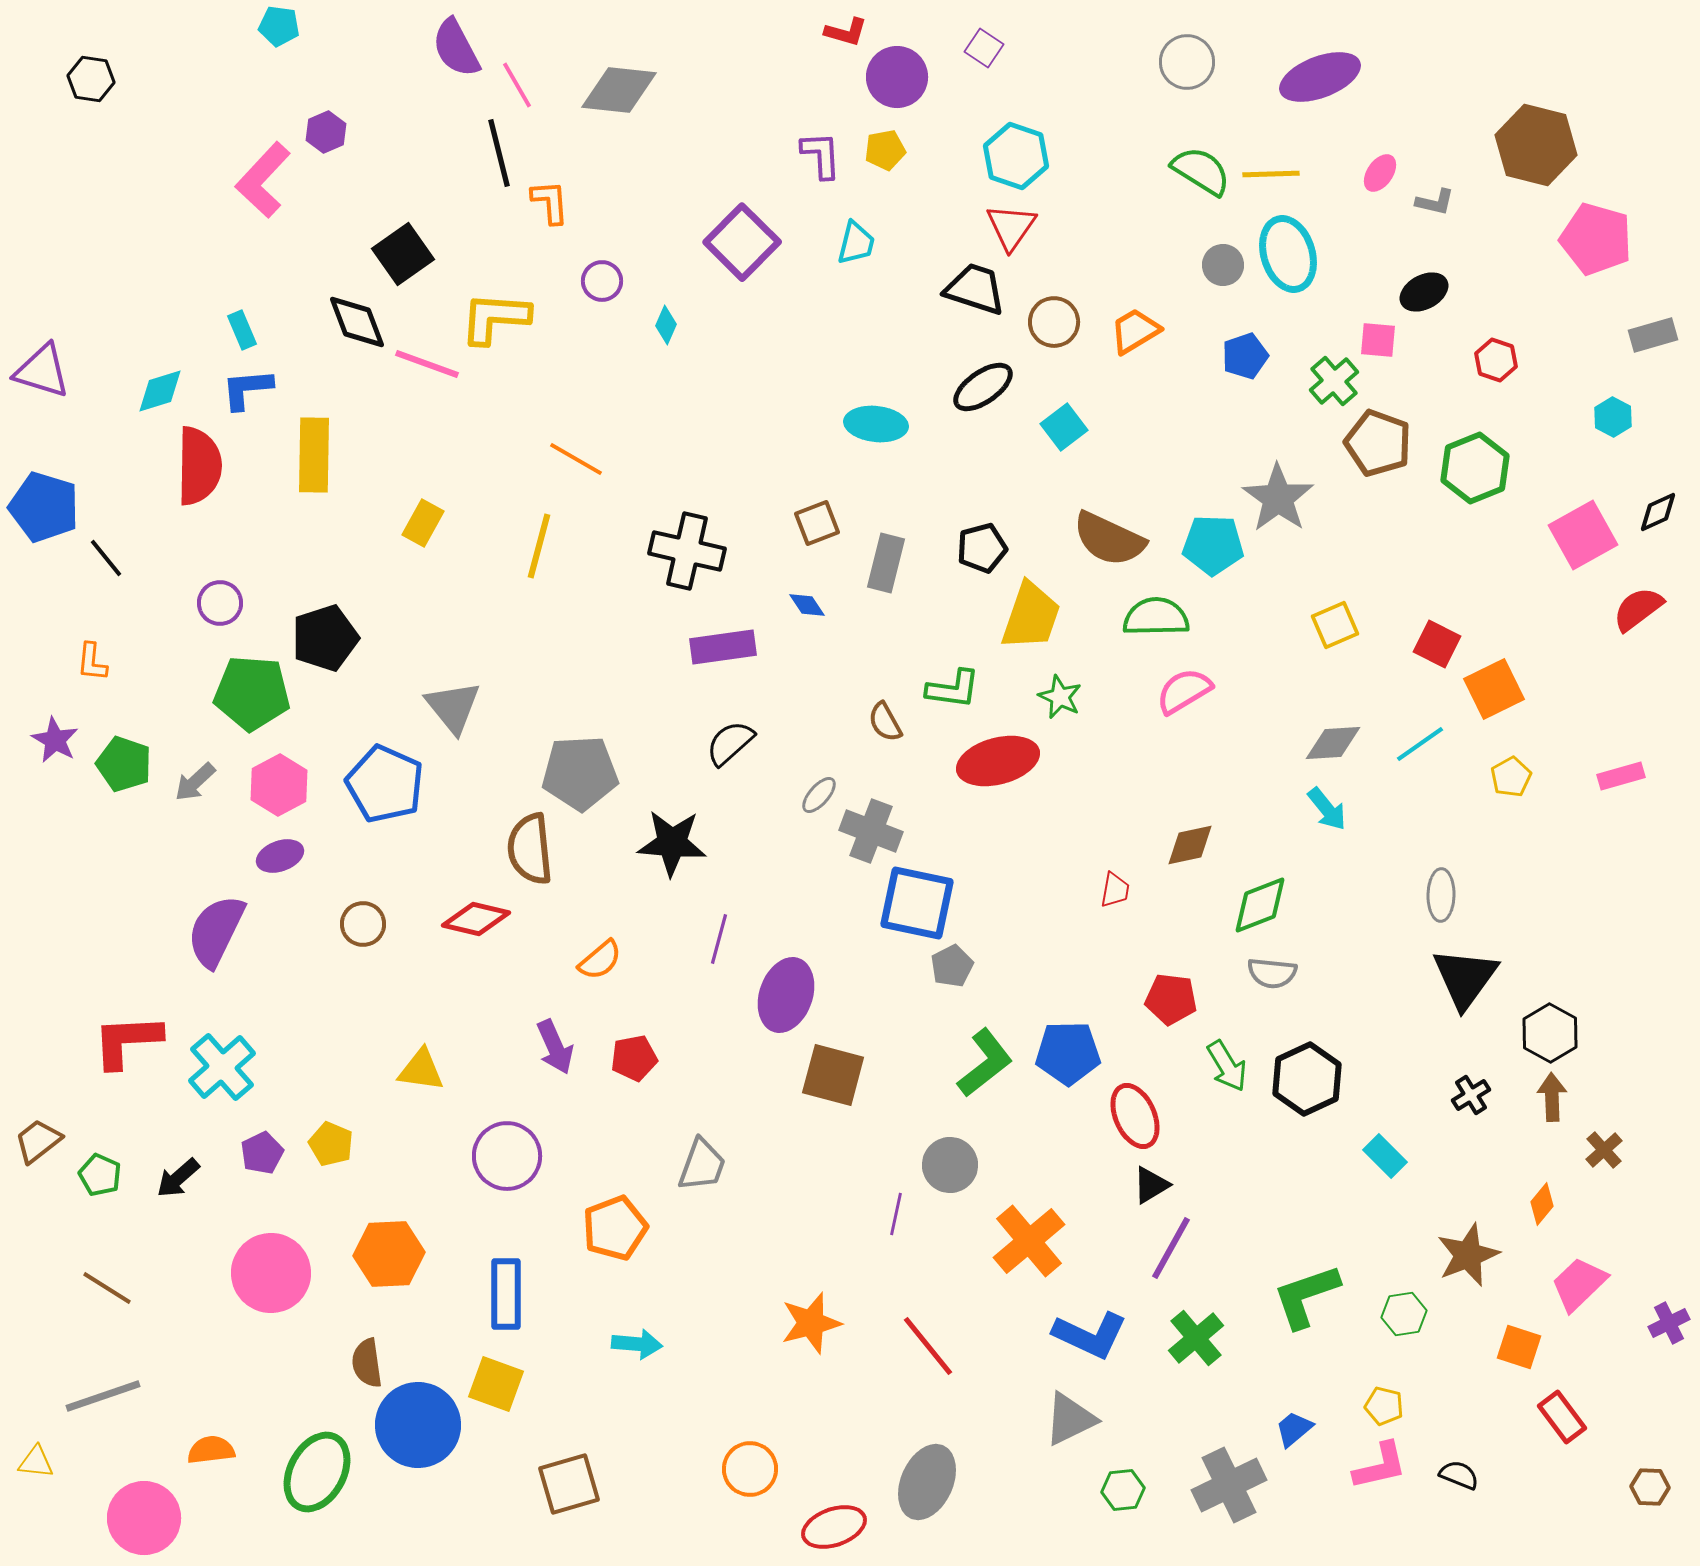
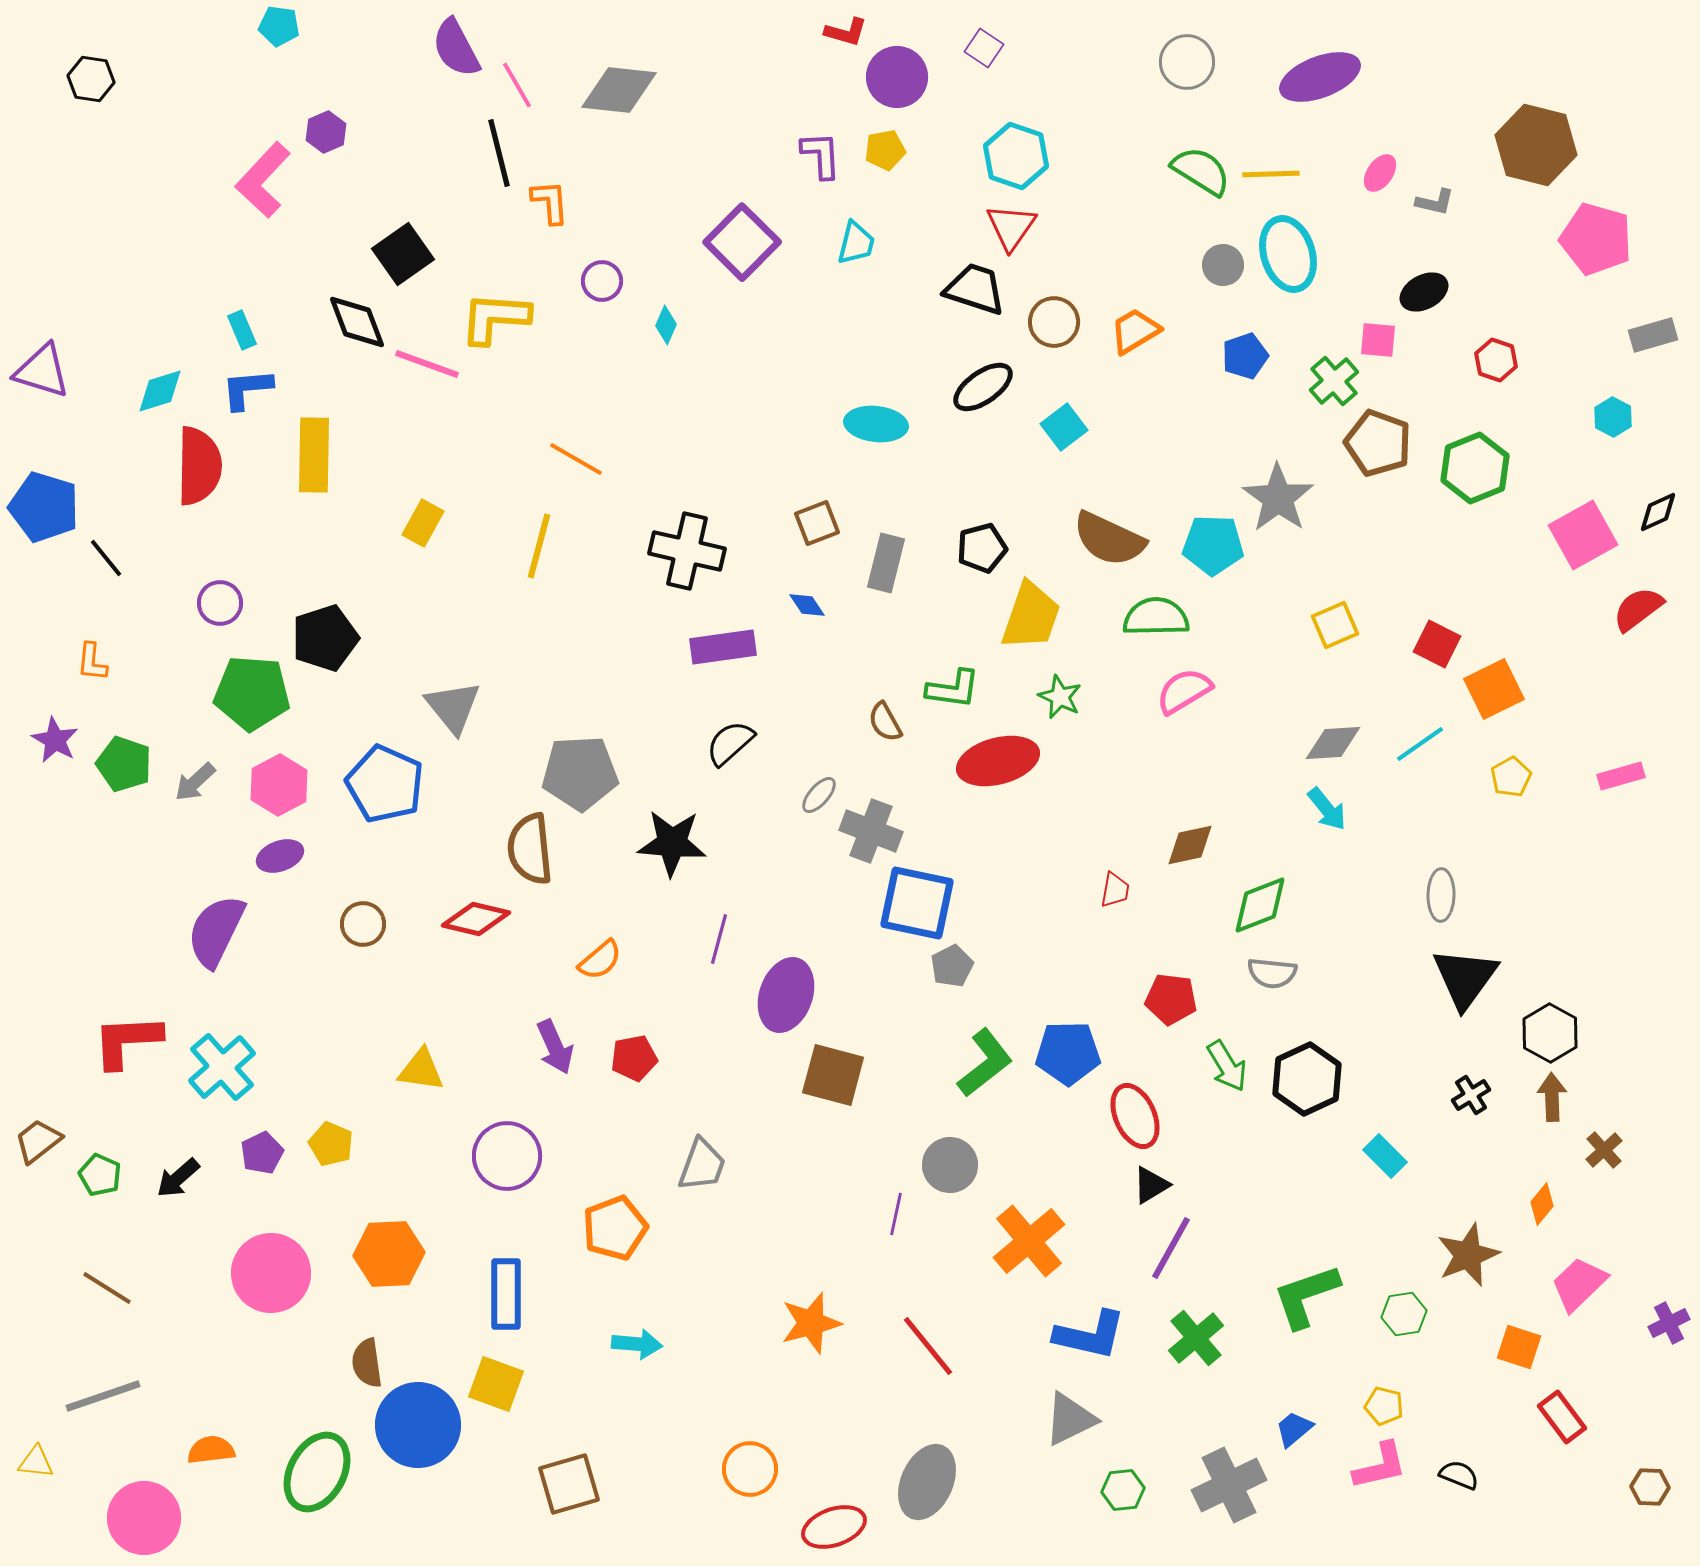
blue L-shape at (1090, 1335): rotated 12 degrees counterclockwise
